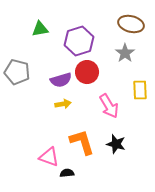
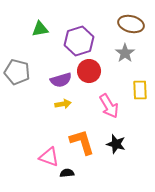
red circle: moved 2 px right, 1 px up
